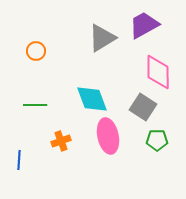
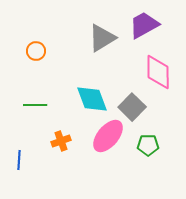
gray square: moved 11 px left; rotated 12 degrees clockwise
pink ellipse: rotated 52 degrees clockwise
green pentagon: moved 9 px left, 5 px down
